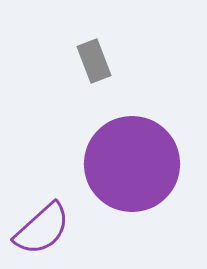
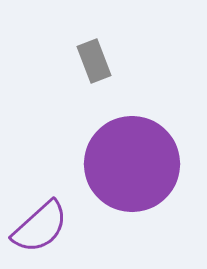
purple semicircle: moved 2 px left, 2 px up
